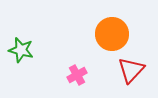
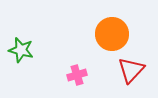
pink cross: rotated 12 degrees clockwise
